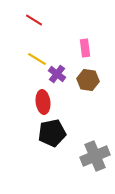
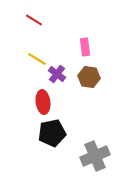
pink rectangle: moved 1 px up
brown hexagon: moved 1 px right, 3 px up
